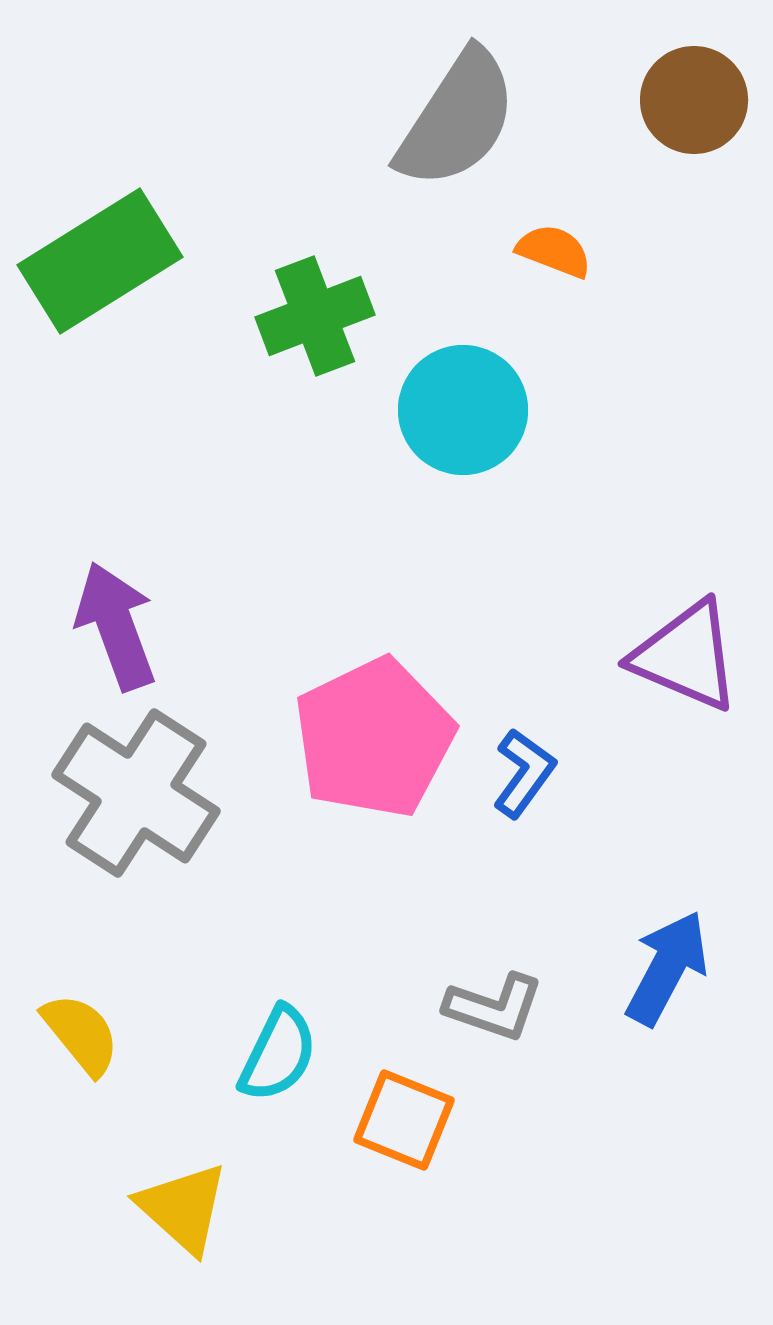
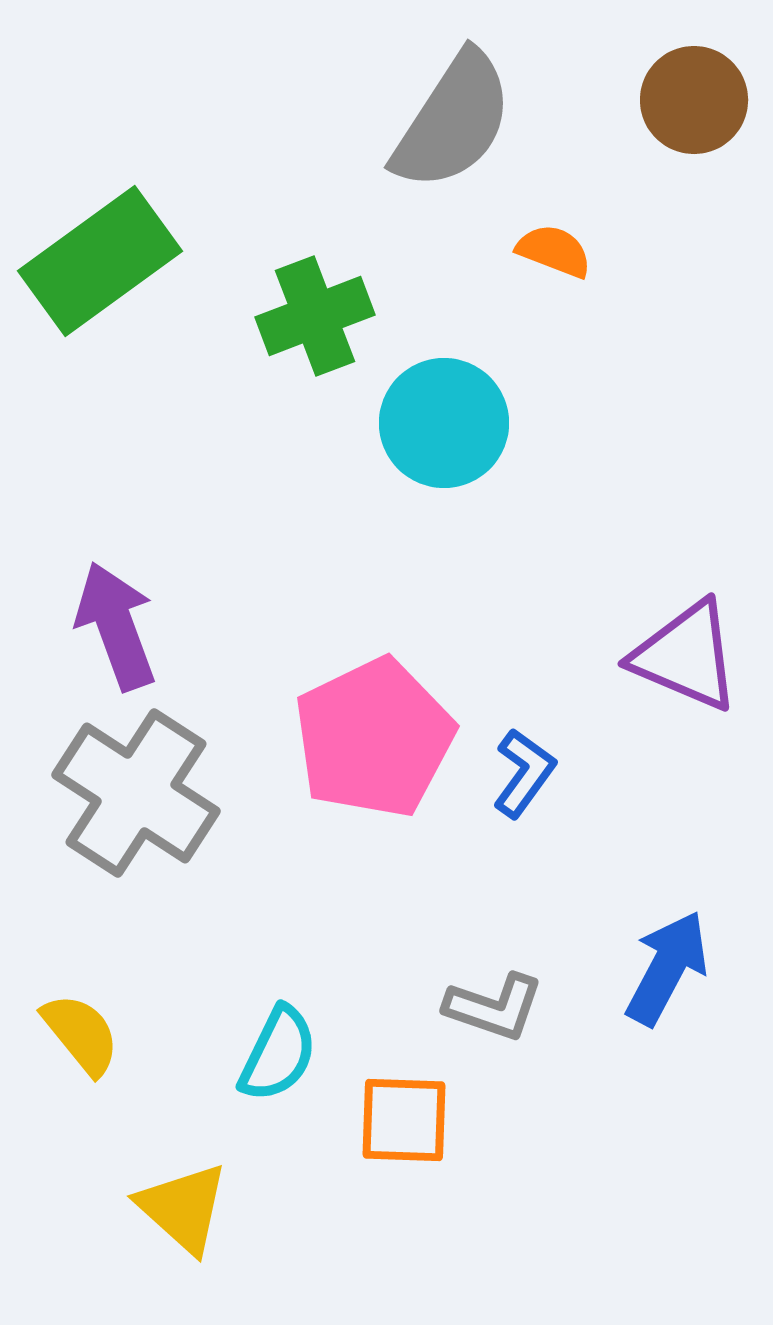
gray semicircle: moved 4 px left, 2 px down
green rectangle: rotated 4 degrees counterclockwise
cyan circle: moved 19 px left, 13 px down
orange square: rotated 20 degrees counterclockwise
